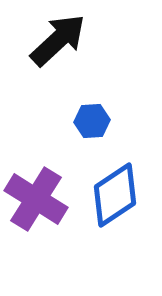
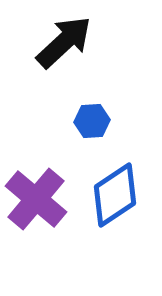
black arrow: moved 6 px right, 2 px down
purple cross: rotated 8 degrees clockwise
